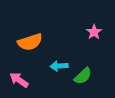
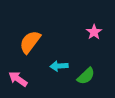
orange semicircle: rotated 145 degrees clockwise
green semicircle: moved 3 px right
pink arrow: moved 1 px left, 1 px up
